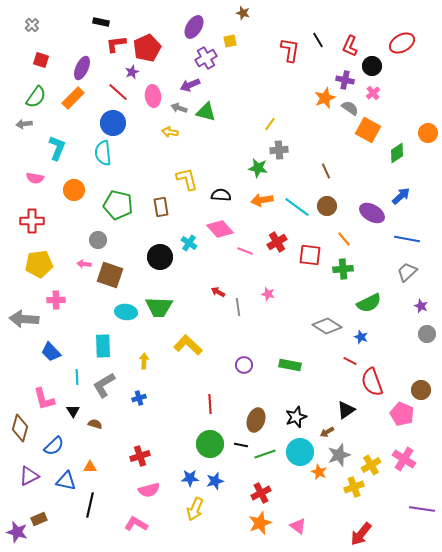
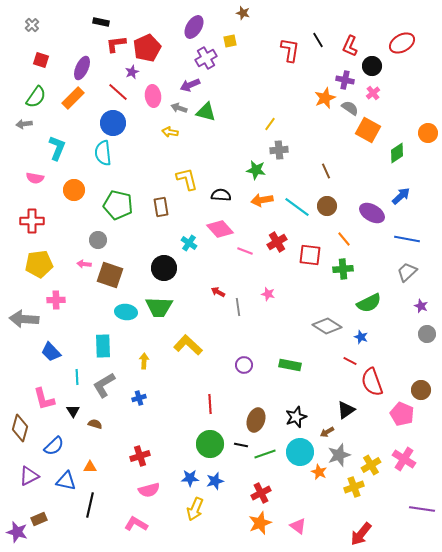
green star at (258, 168): moved 2 px left, 2 px down
black circle at (160, 257): moved 4 px right, 11 px down
